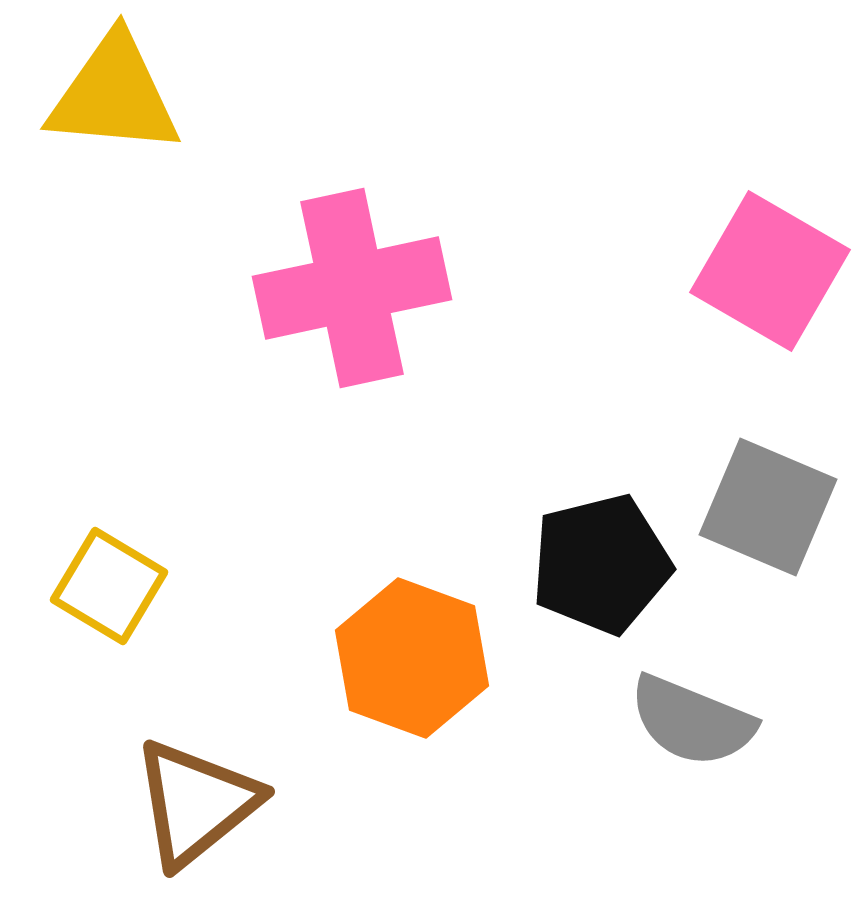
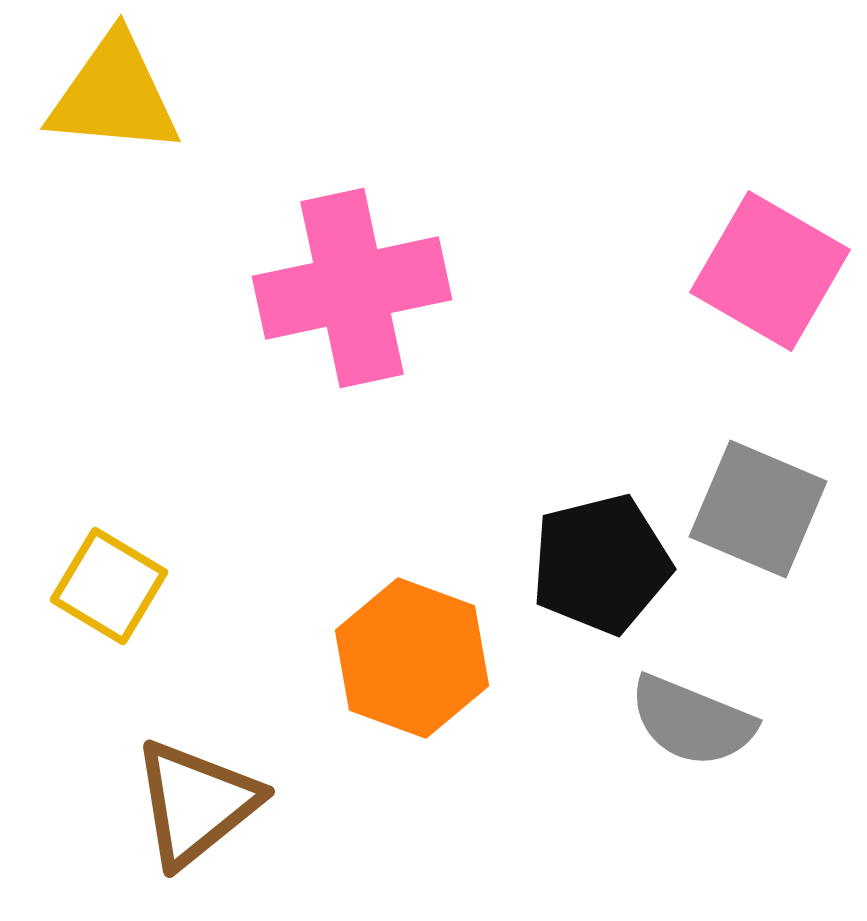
gray square: moved 10 px left, 2 px down
